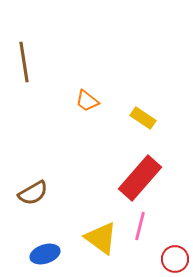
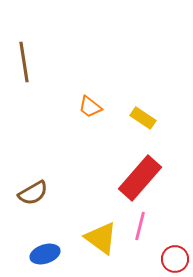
orange trapezoid: moved 3 px right, 6 px down
